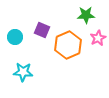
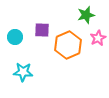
green star: rotated 12 degrees counterclockwise
purple square: rotated 21 degrees counterclockwise
